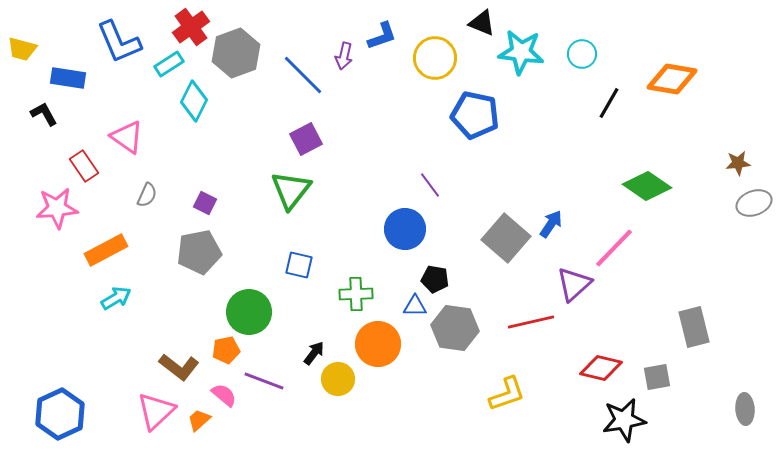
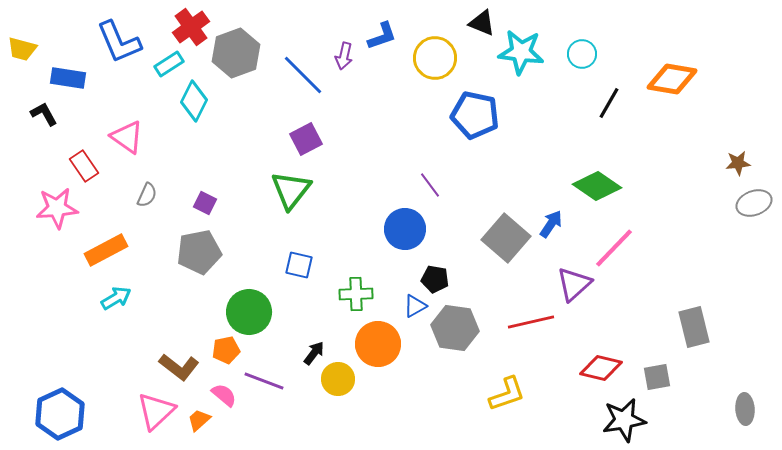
green diamond at (647, 186): moved 50 px left
blue triangle at (415, 306): rotated 30 degrees counterclockwise
